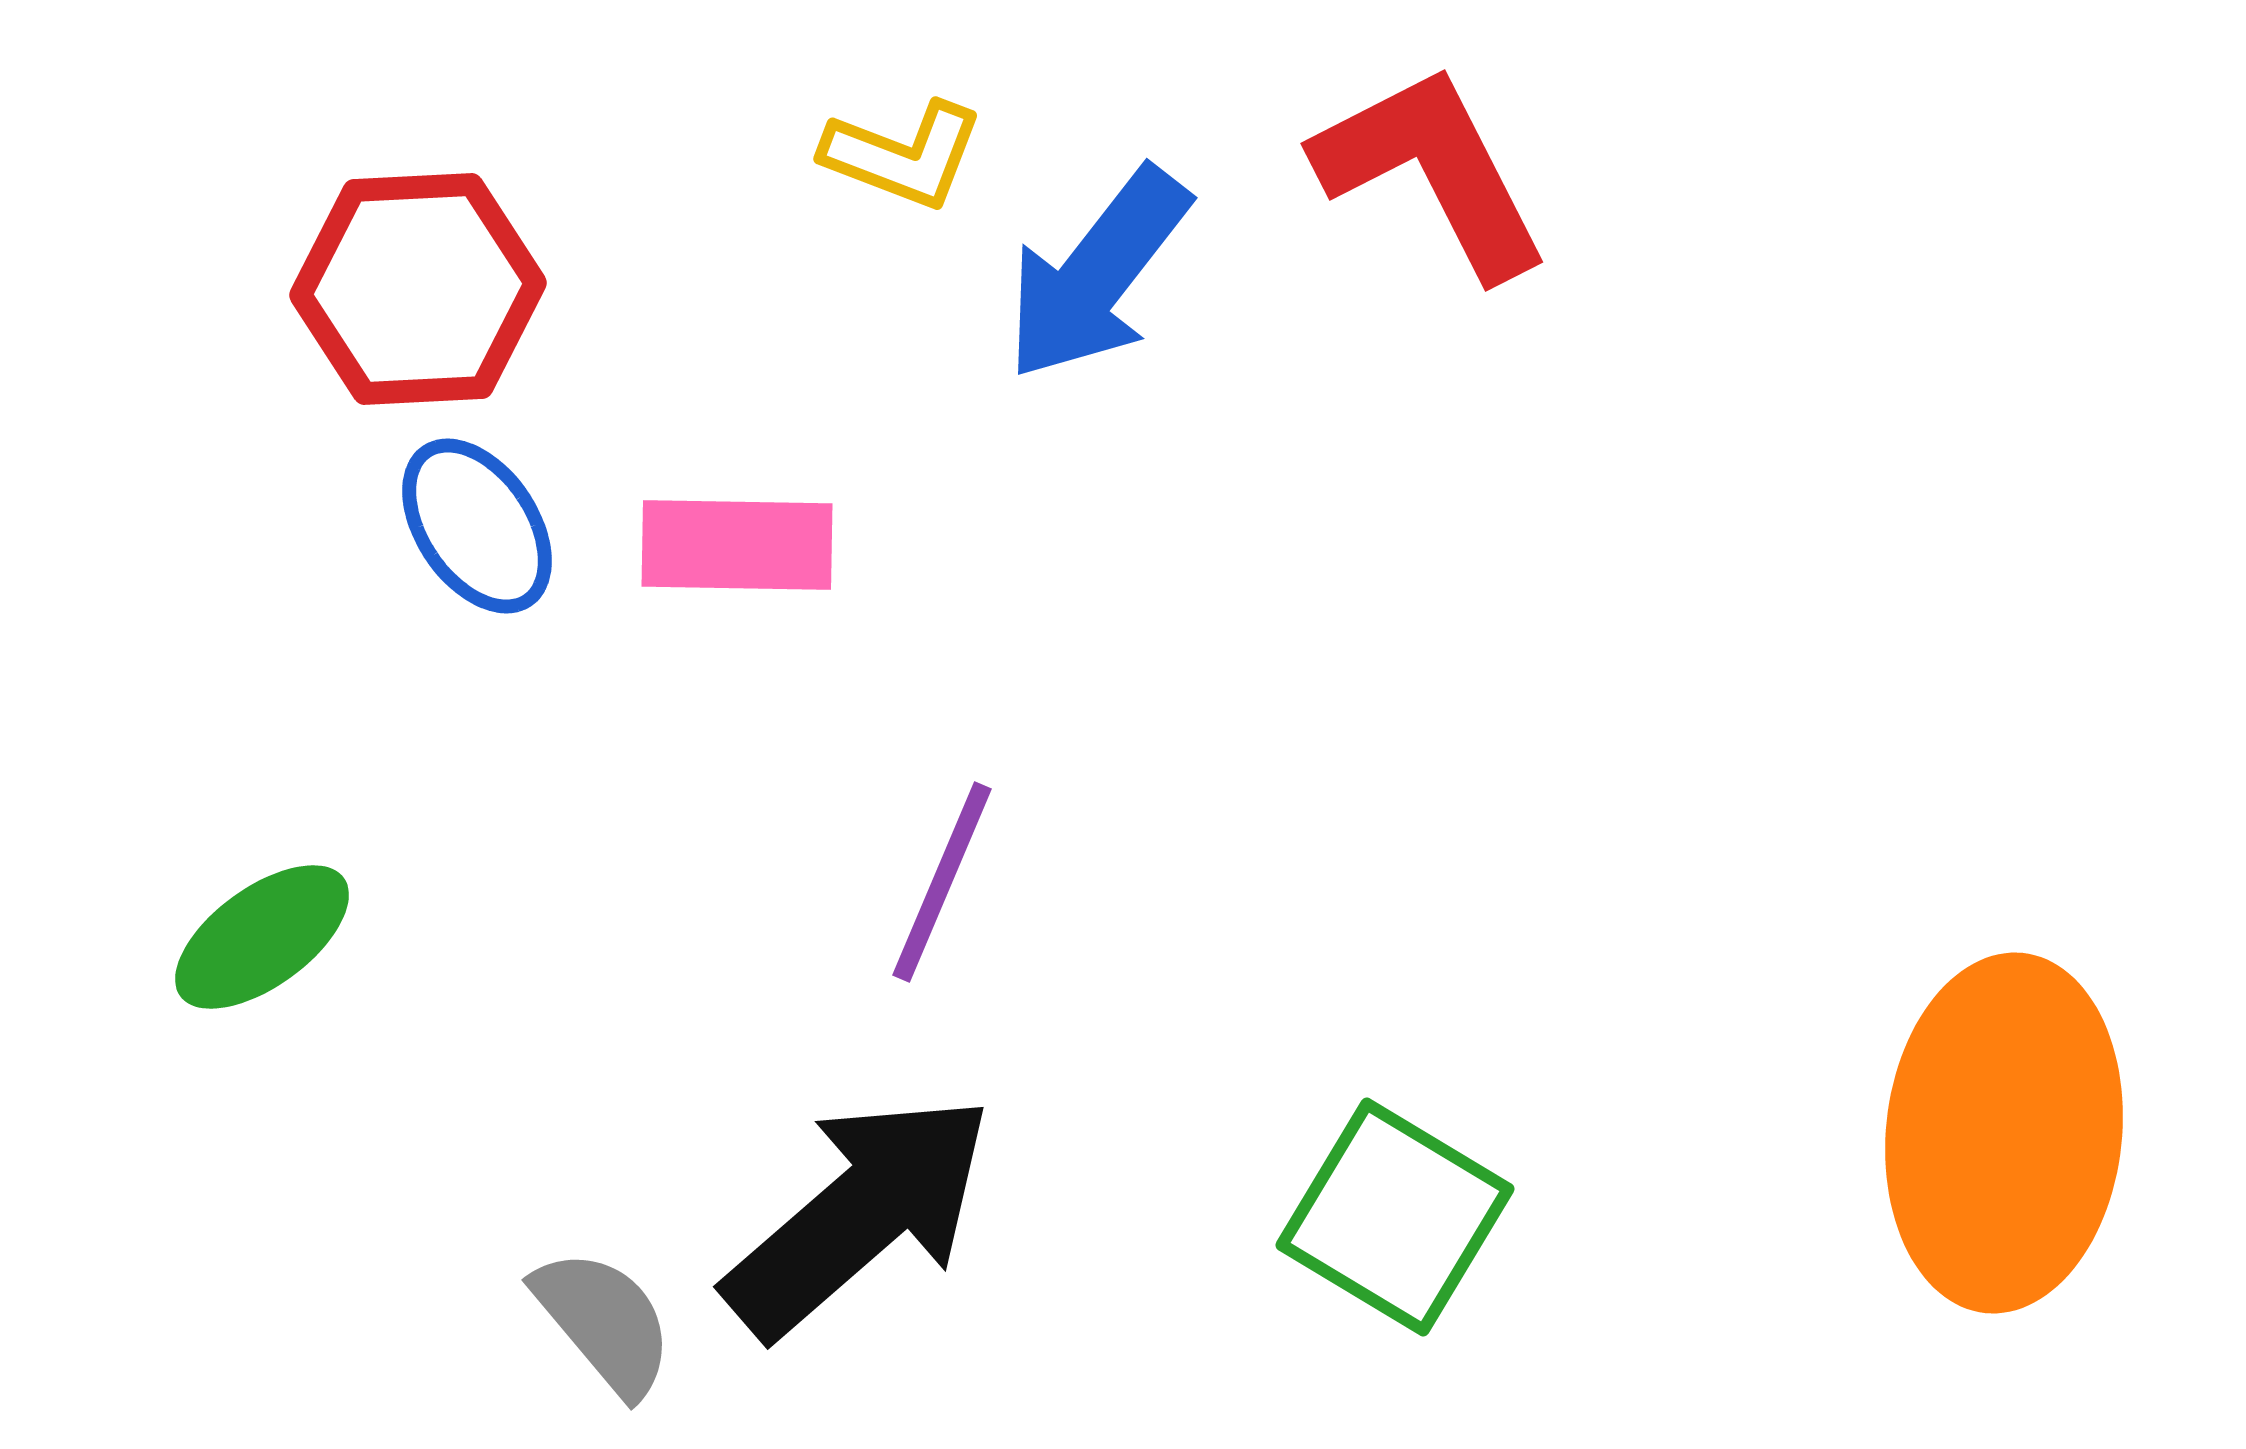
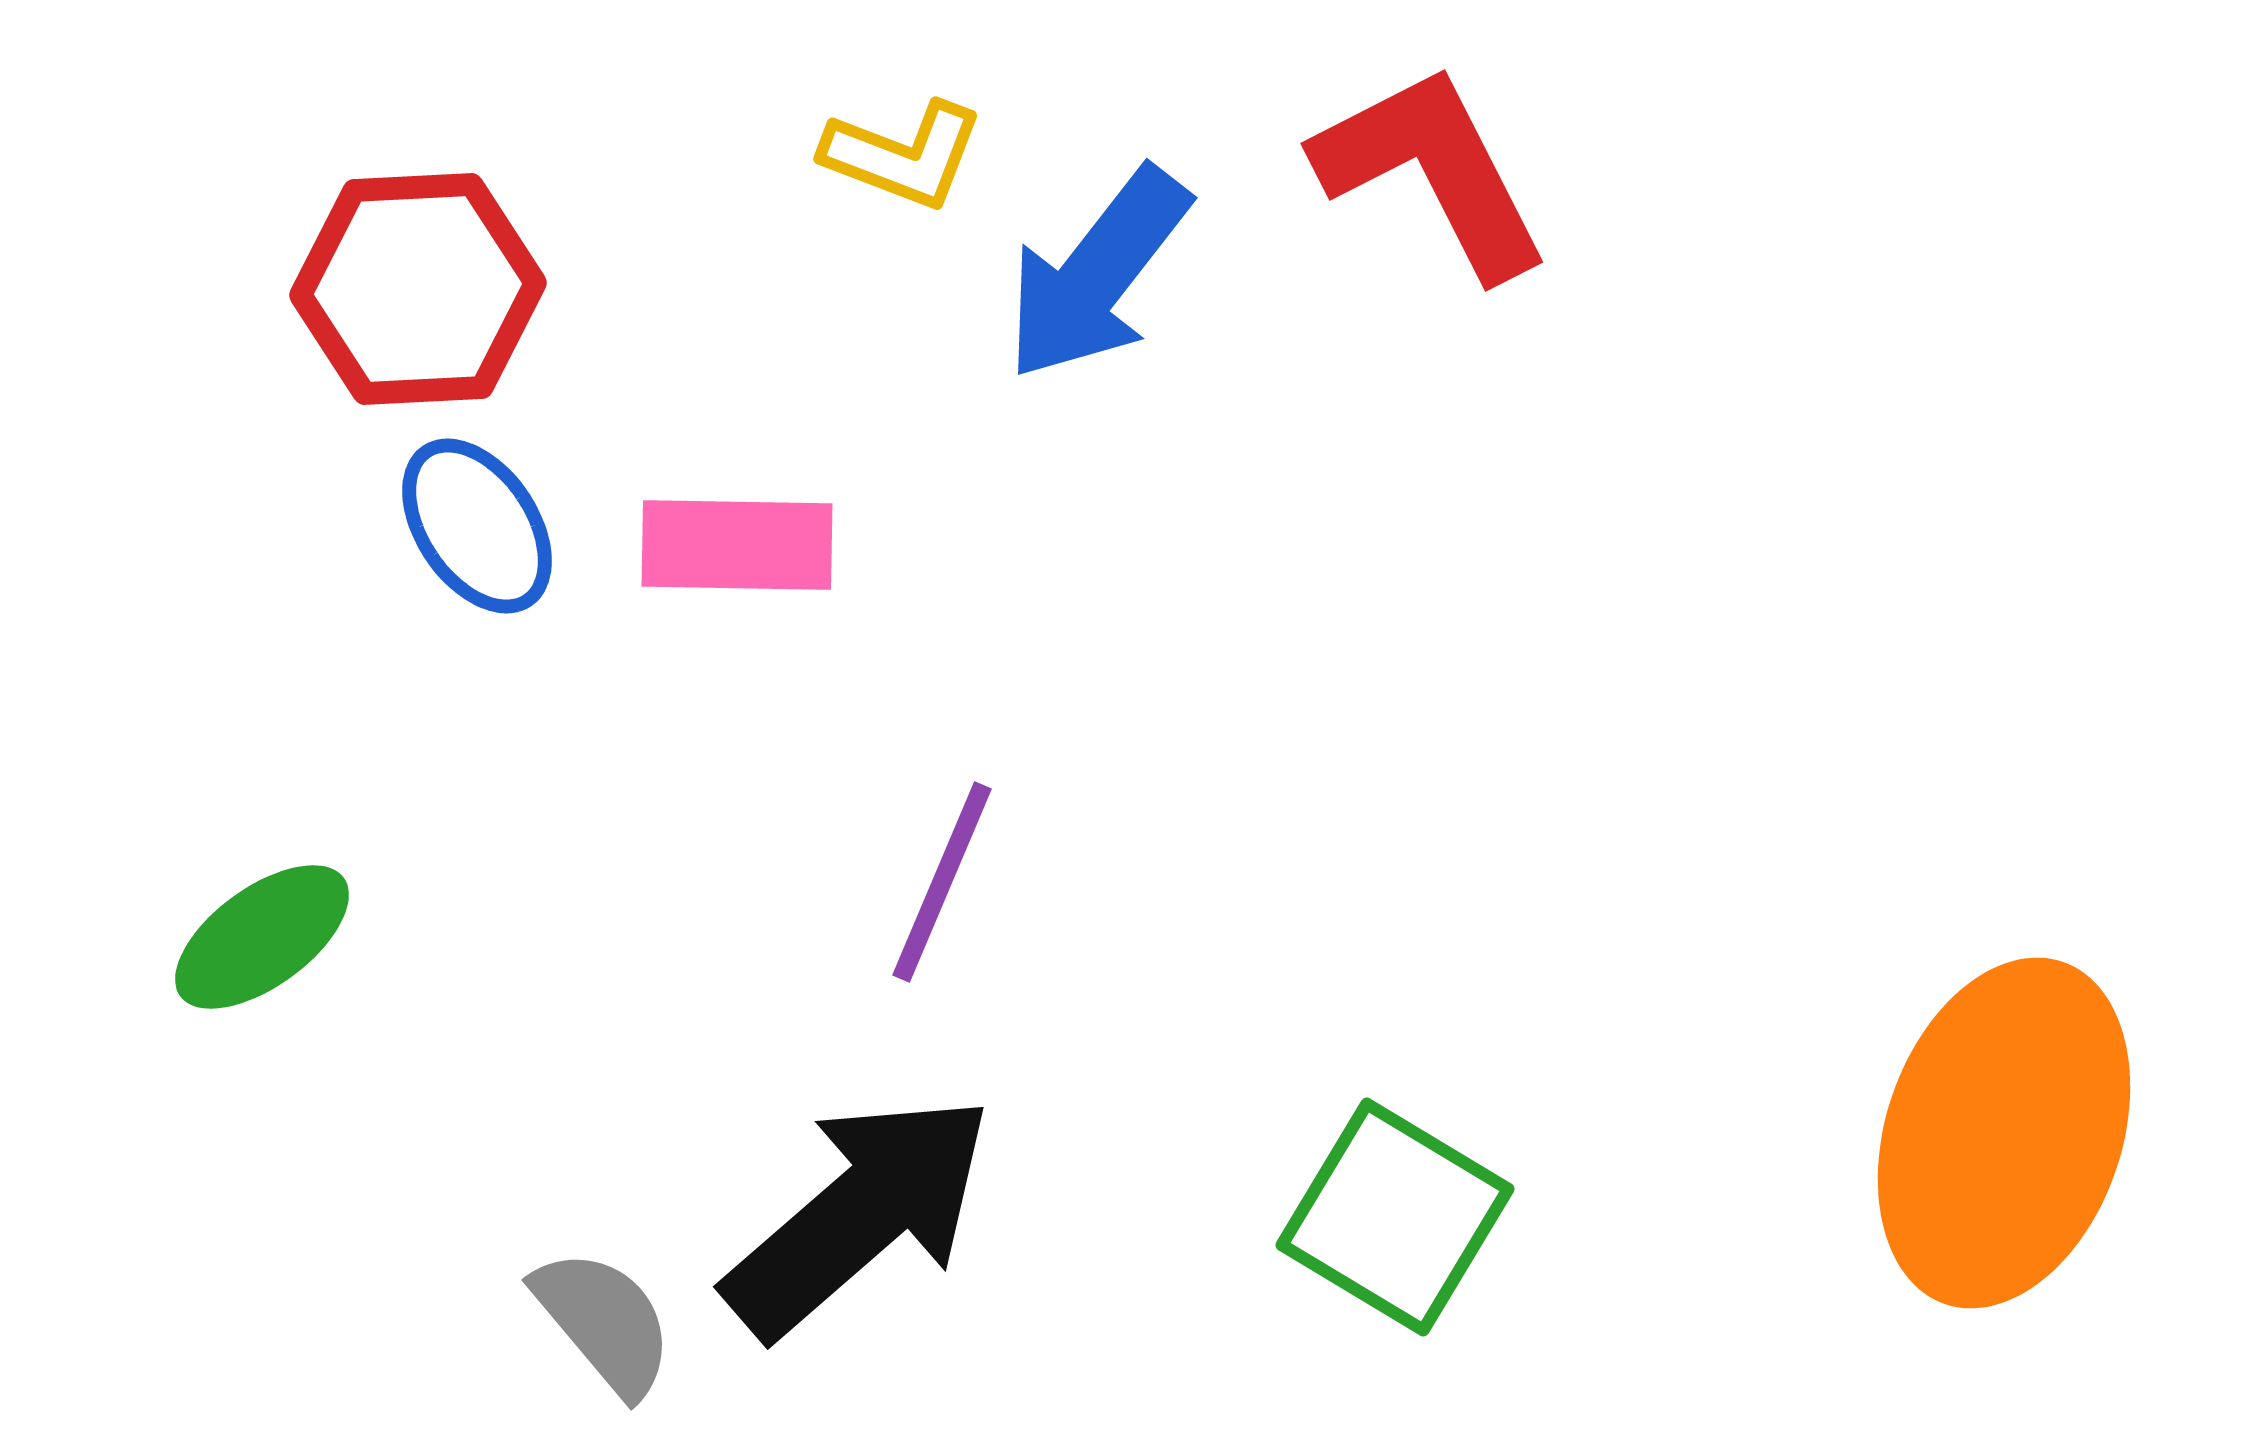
orange ellipse: rotated 13 degrees clockwise
